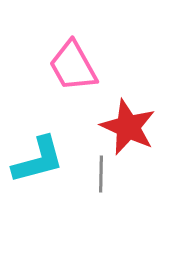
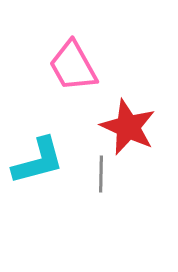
cyan L-shape: moved 1 px down
